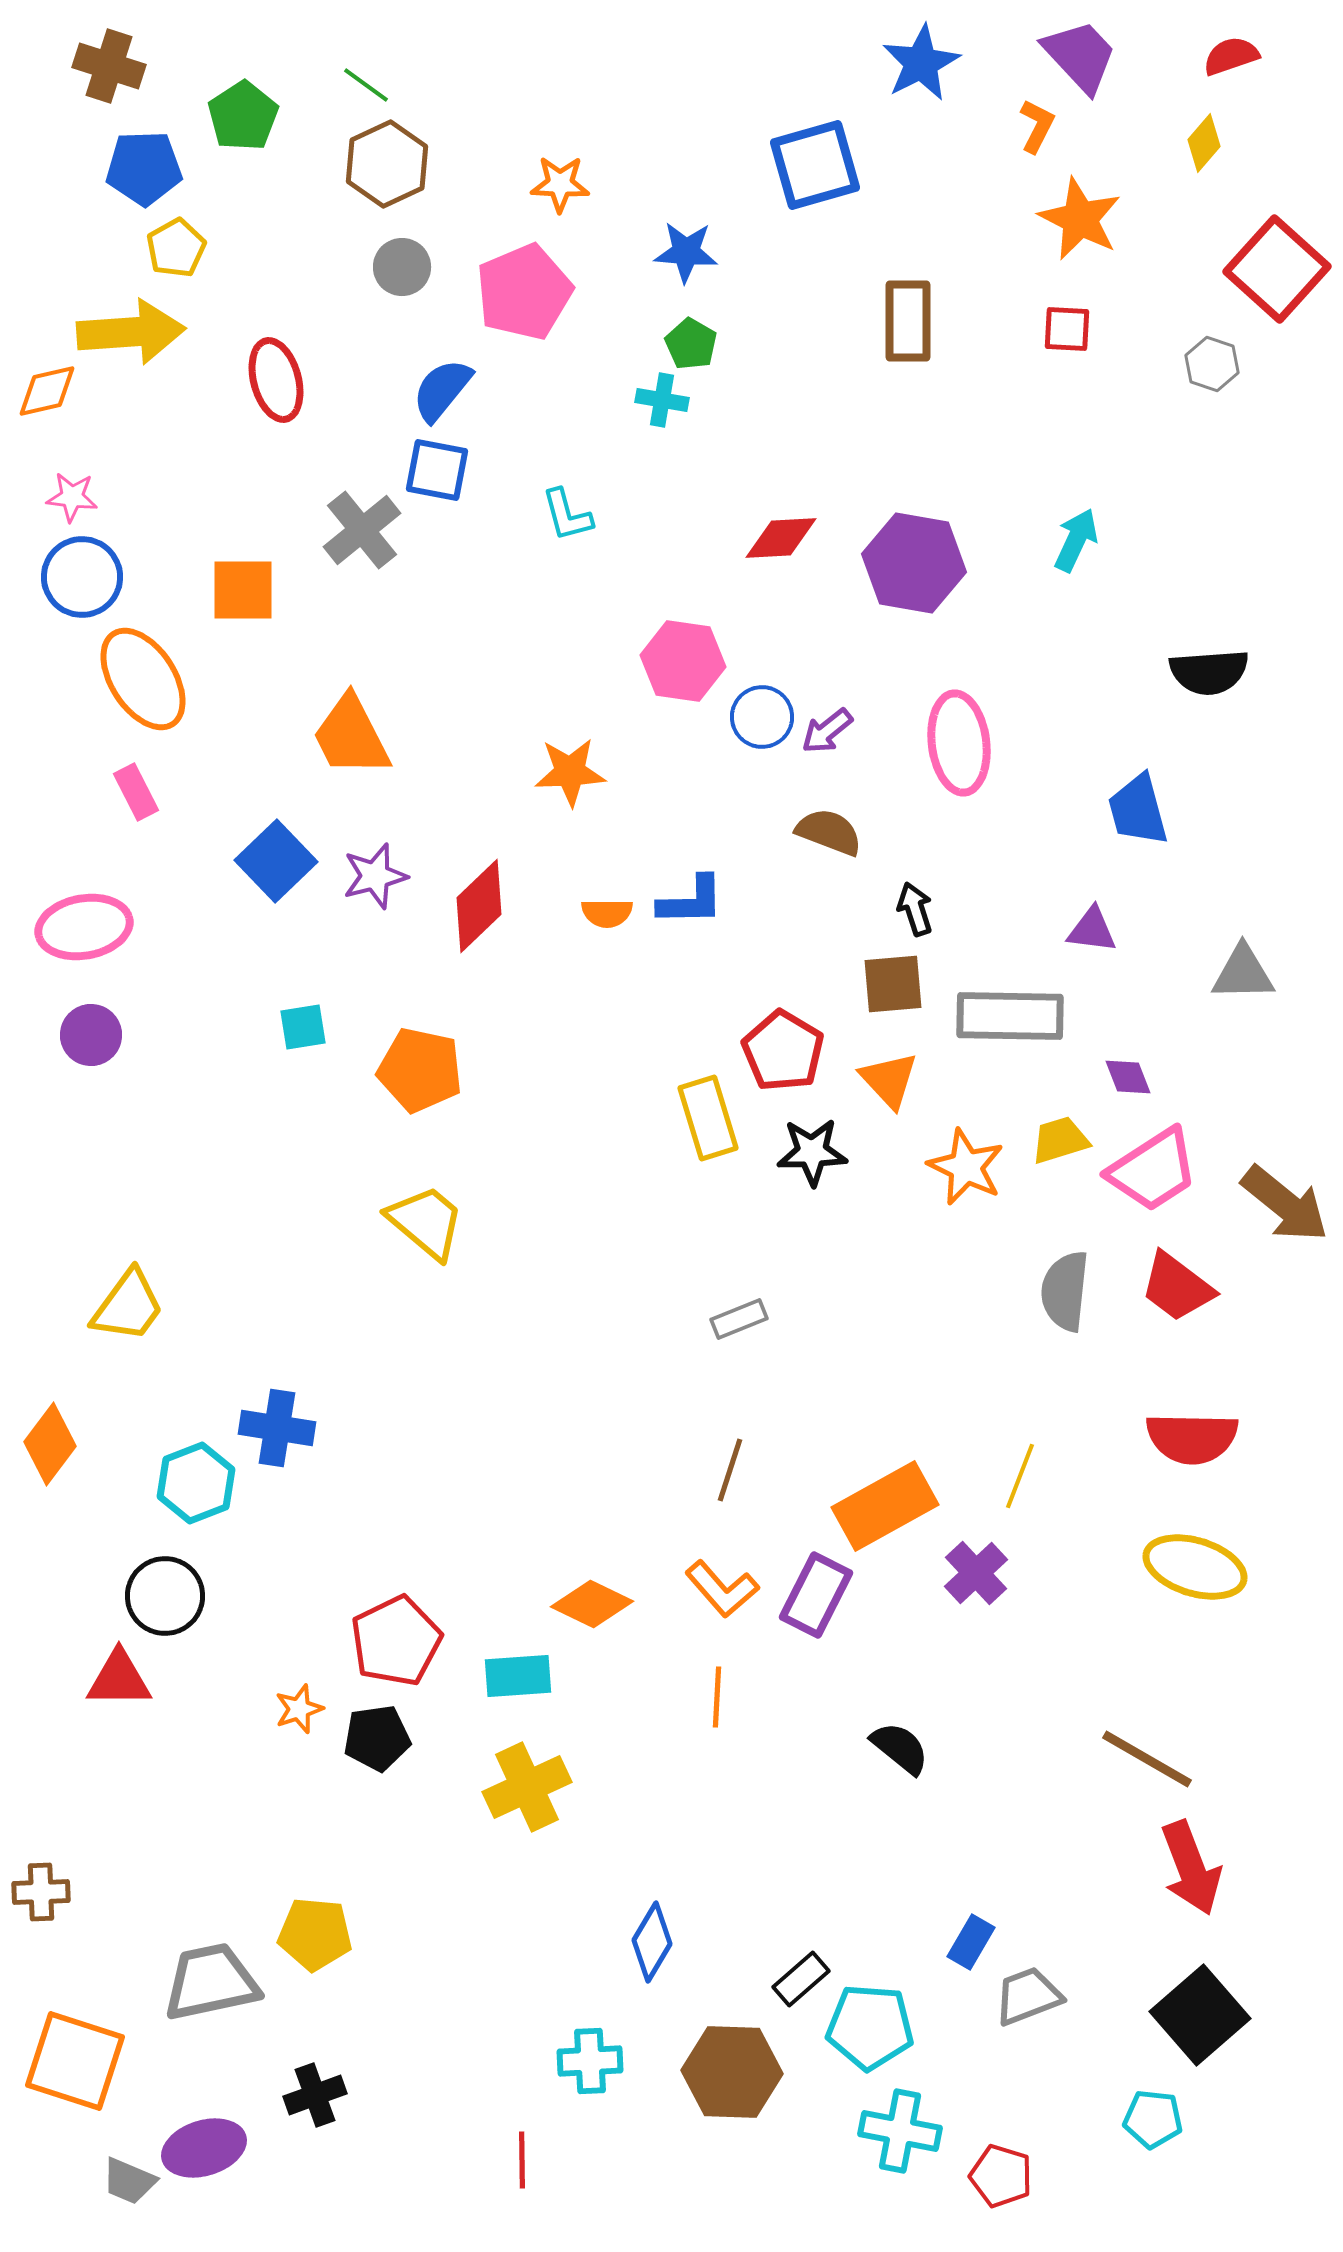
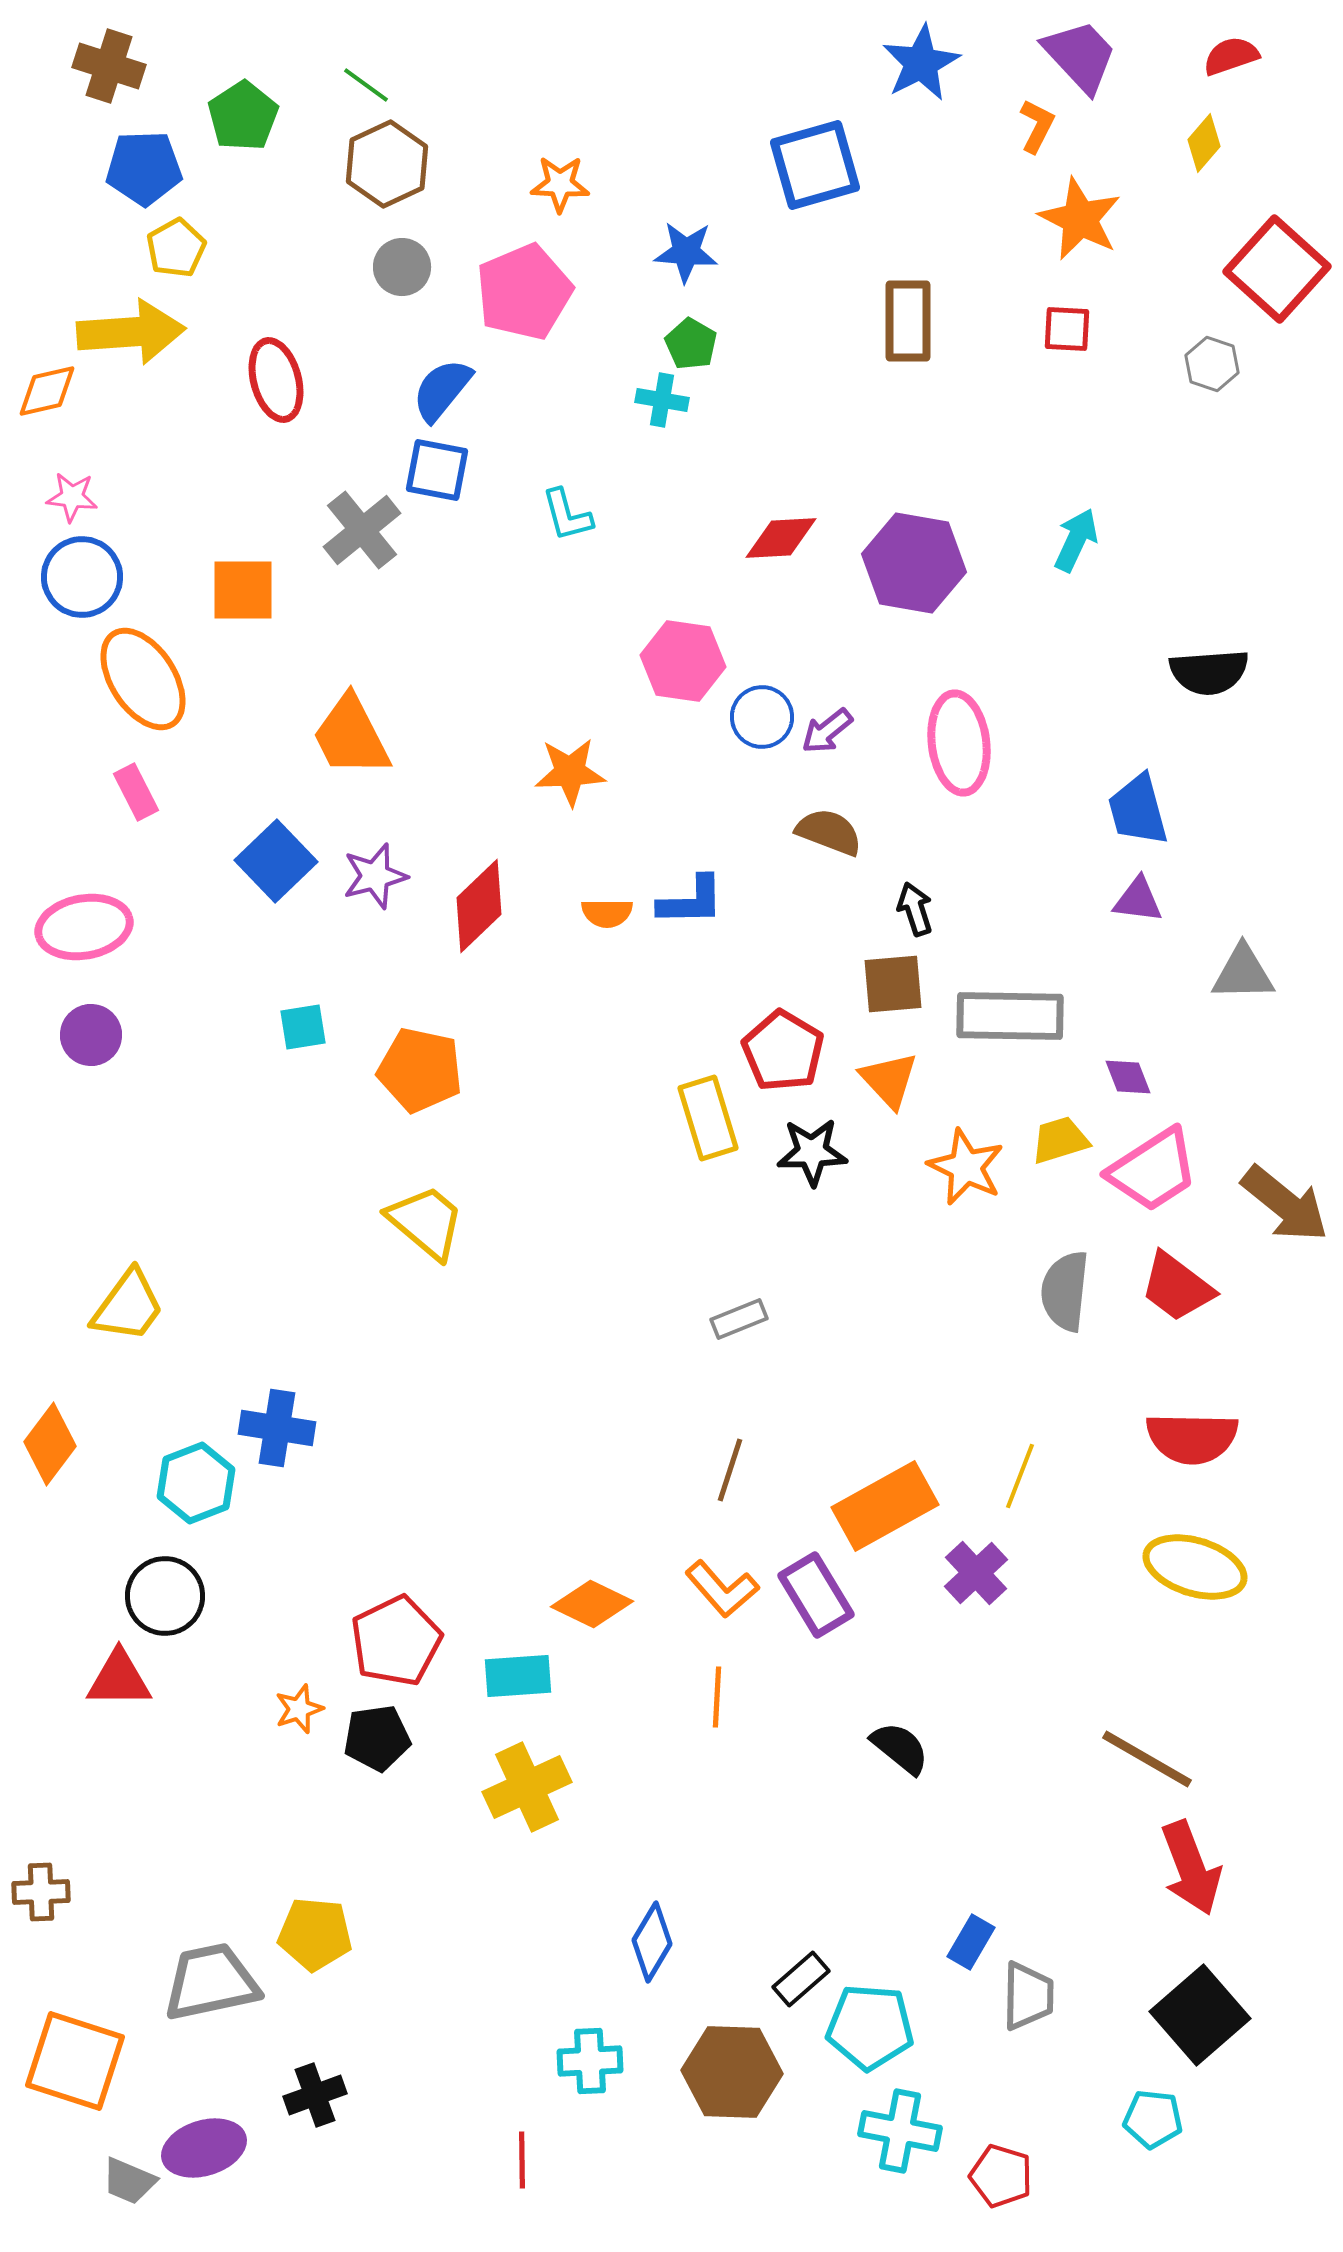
purple triangle at (1092, 930): moved 46 px right, 30 px up
purple rectangle at (816, 1595): rotated 58 degrees counterclockwise
gray trapezoid at (1028, 1996): rotated 112 degrees clockwise
